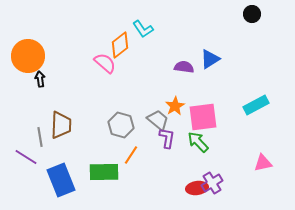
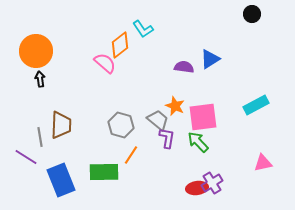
orange circle: moved 8 px right, 5 px up
orange star: rotated 18 degrees counterclockwise
